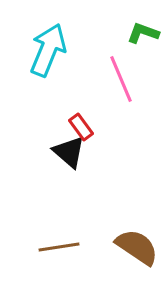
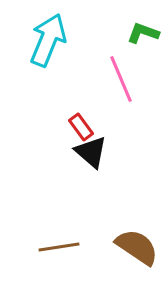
cyan arrow: moved 10 px up
black triangle: moved 22 px right
